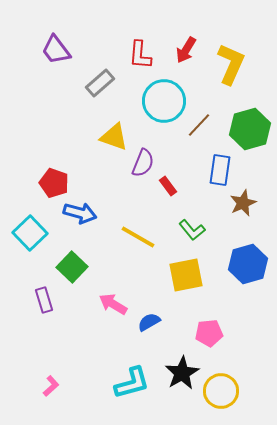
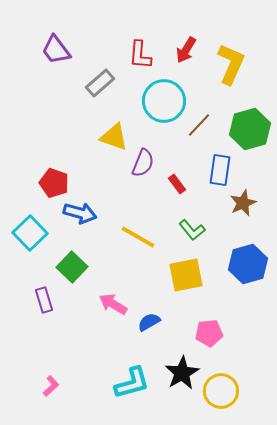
red rectangle: moved 9 px right, 2 px up
